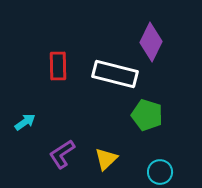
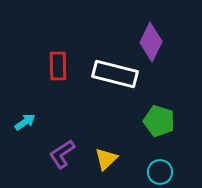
green pentagon: moved 12 px right, 6 px down
